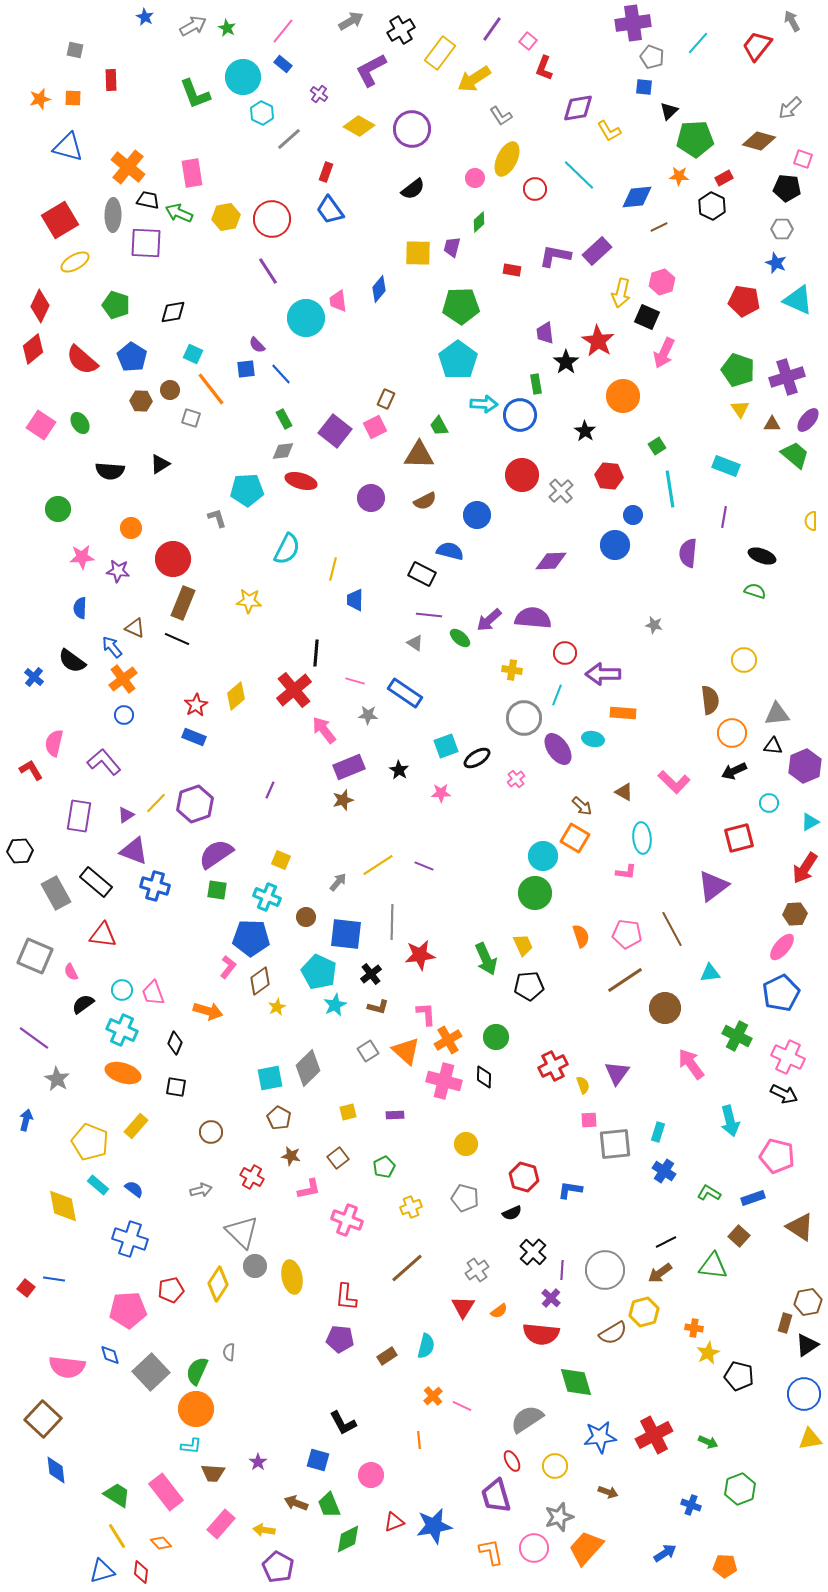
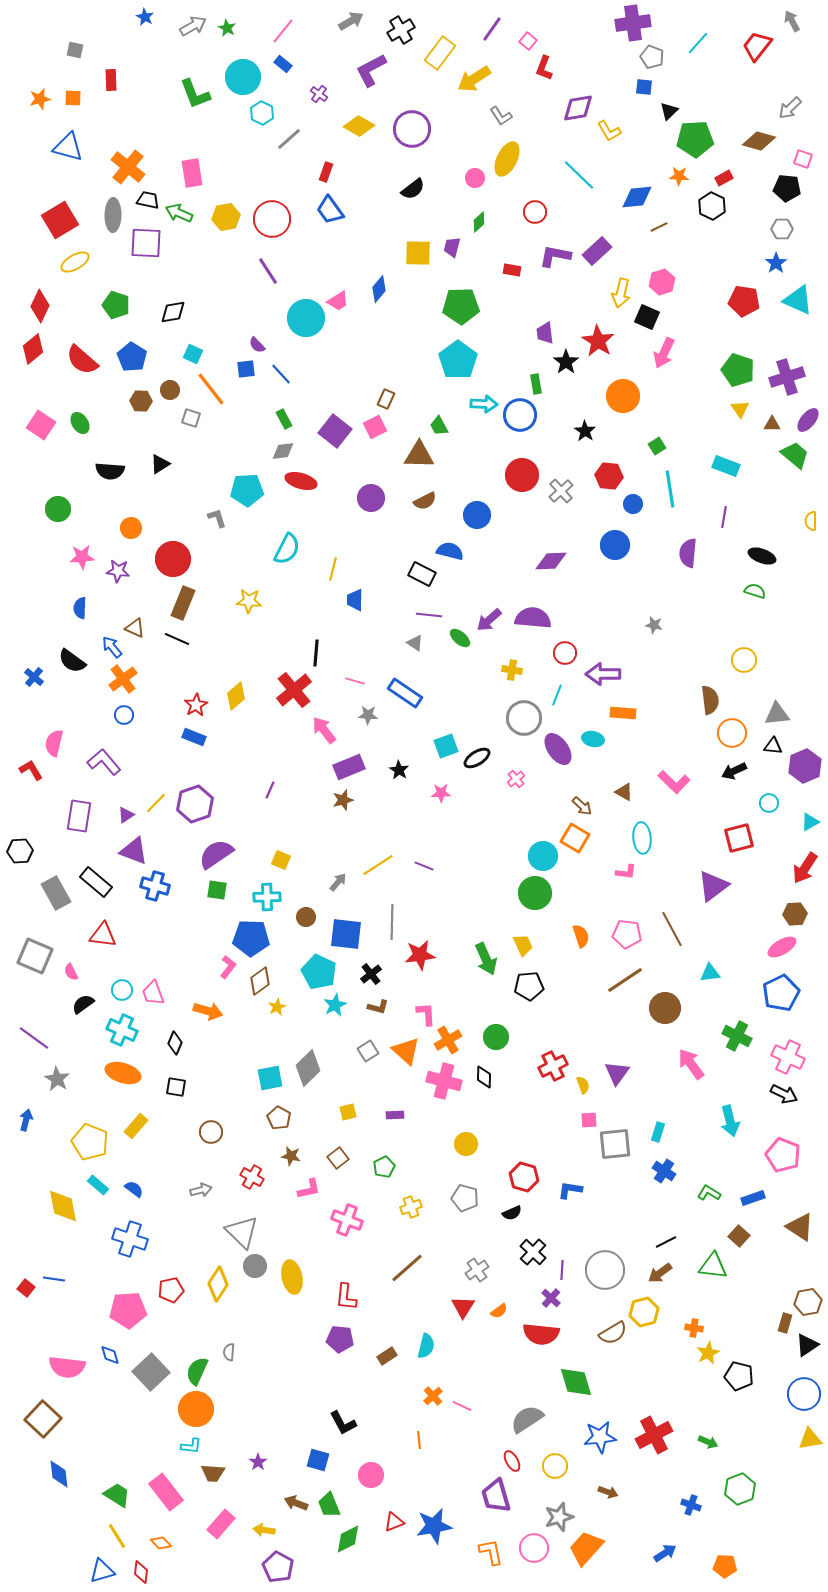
red circle at (535, 189): moved 23 px down
blue star at (776, 263): rotated 15 degrees clockwise
pink trapezoid at (338, 301): rotated 115 degrees counterclockwise
blue circle at (633, 515): moved 11 px up
cyan cross at (267, 897): rotated 24 degrees counterclockwise
pink ellipse at (782, 947): rotated 20 degrees clockwise
pink pentagon at (777, 1156): moved 6 px right, 1 px up; rotated 8 degrees clockwise
blue diamond at (56, 1470): moved 3 px right, 4 px down
